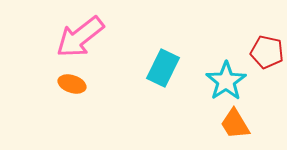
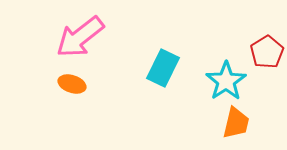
red pentagon: rotated 28 degrees clockwise
orange trapezoid: moved 1 px right, 1 px up; rotated 136 degrees counterclockwise
